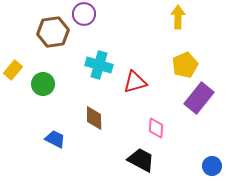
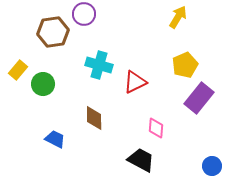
yellow arrow: rotated 30 degrees clockwise
yellow rectangle: moved 5 px right
red triangle: rotated 10 degrees counterclockwise
